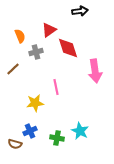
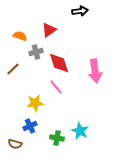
orange semicircle: rotated 48 degrees counterclockwise
red diamond: moved 9 px left, 15 px down
pink line: rotated 28 degrees counterclockwise
blue cross: moved 5 px up
